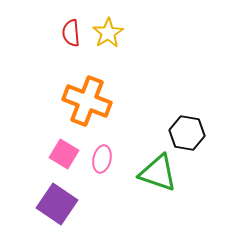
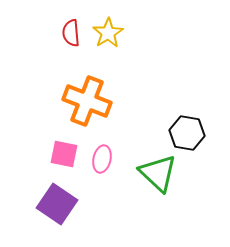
pink square: rotated 20 degrees counterclockwise
green triangle: rotated 24 degrees clockwise
